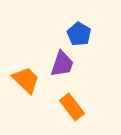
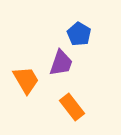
purple trapezoid: moved 1 px left, 1 px up
orange trapezoid: rotated 16 degrees clockwise
